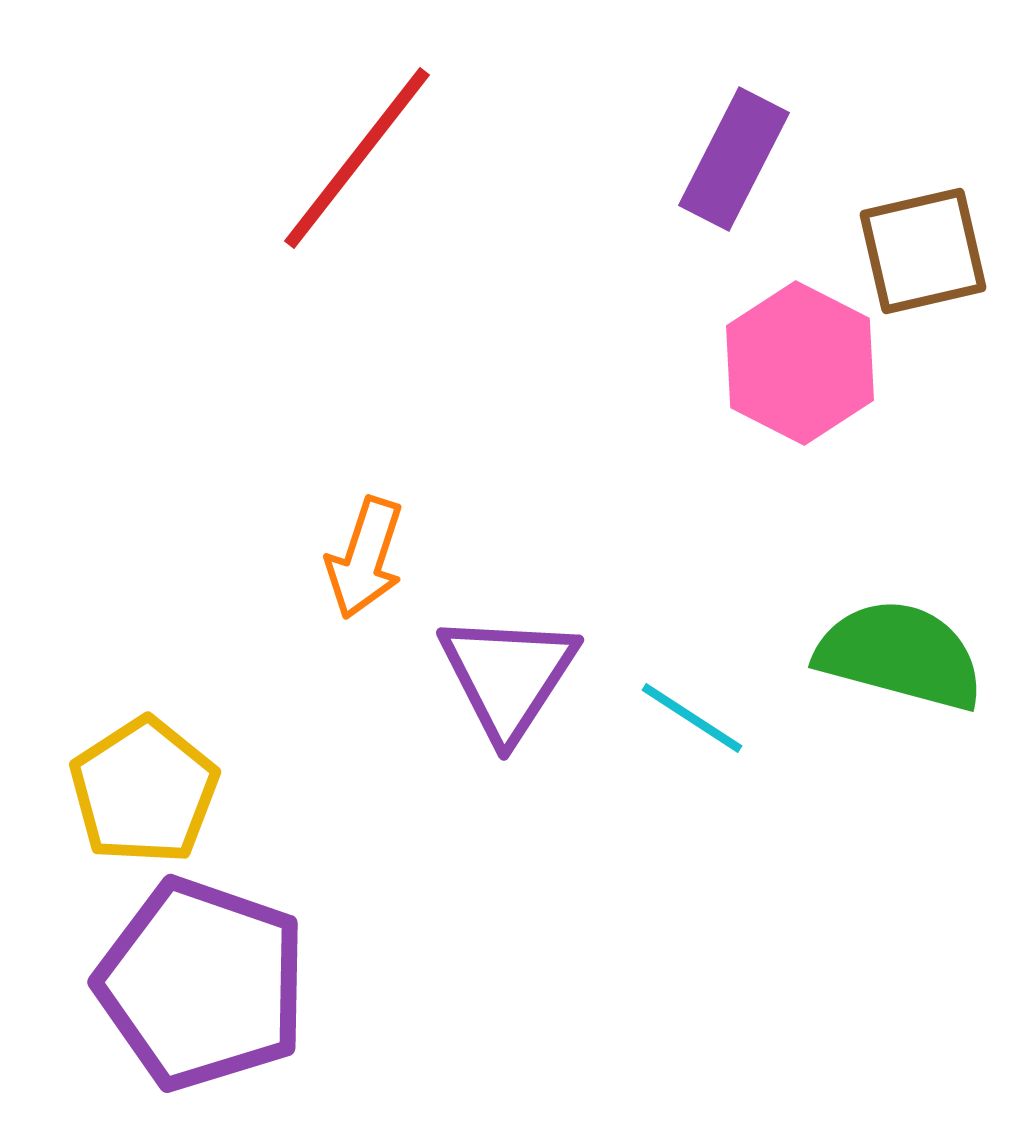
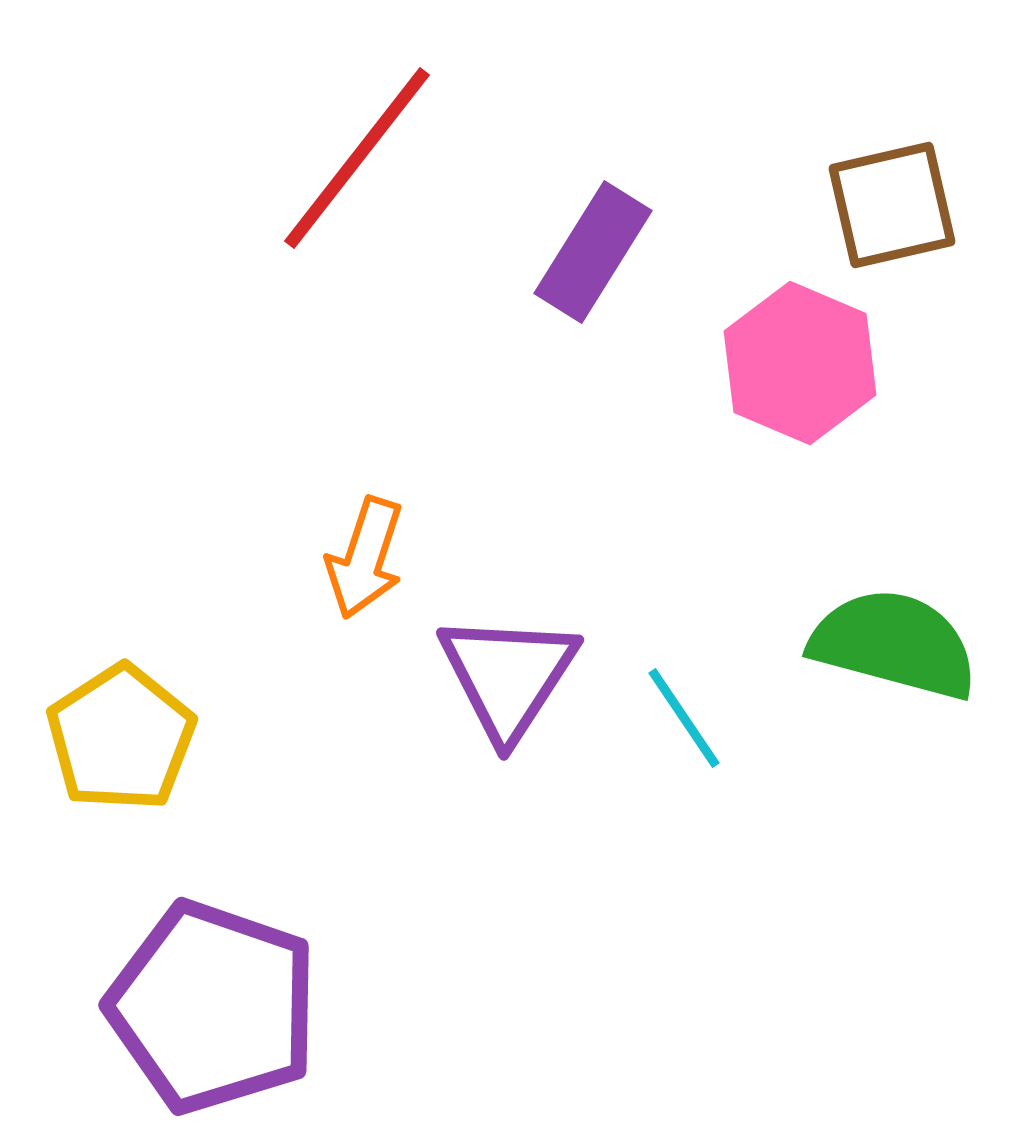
purple rectangle: moved 141 px left, 93 px down; rotated 5 degrees clockwise
brown square: moved 31 px left, 46 px up
pink hexagon: rotated 4 degrees counterclockwise
green semicircle: moved 6 px left, 11 px up
cyan line: moved 8 px left; rotated 23 degrees clockwise
yellow pentagon: moved 23 px left, 53 px up
purple pentagon: moved 11 px right, 23 px down
